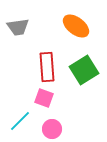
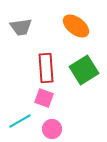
gray trapezoid: moved 3 px right
red rectangle: moved 1 px left, 1 px down
cyan line: rotated 15 degrees clockwise
